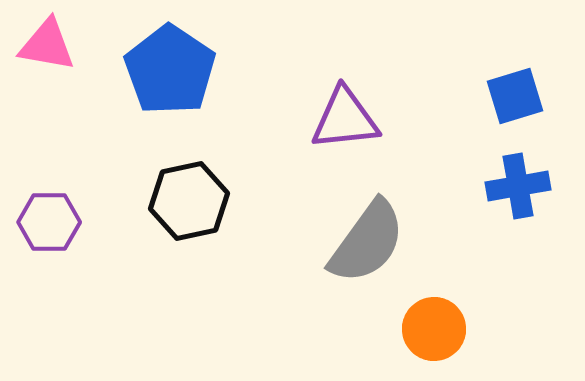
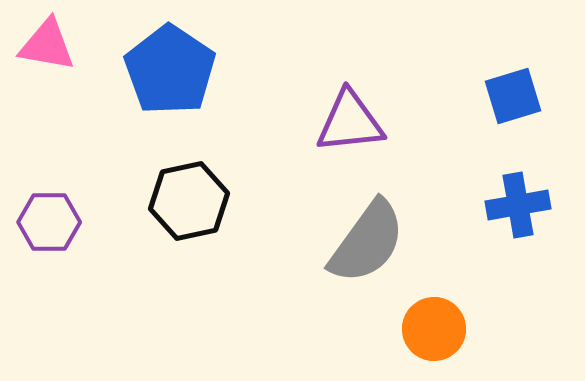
blue square: moved 2 px left
purple triangle: moved 5 px right, 3 px down
blue cross: moved 19 px down
